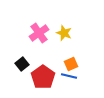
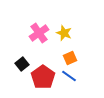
orange square: moved 1 px left, 6 px up
blue line: rotated 21 degrees clockwise
